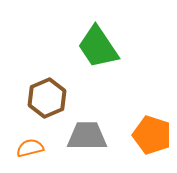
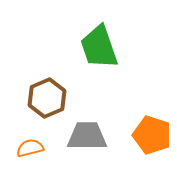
green trapezoid: moved 1 px right; rotated 15 degrees clockwise
